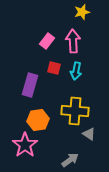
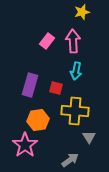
red square: moved 2 px right, 20 px down
gray triangle: moved 3 px down; rotated 24 degrees clockwise
